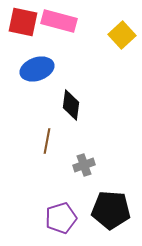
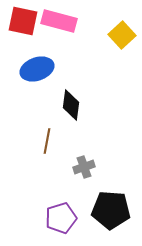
red square: moved 1 px up
gray cross: moved 2 px down
